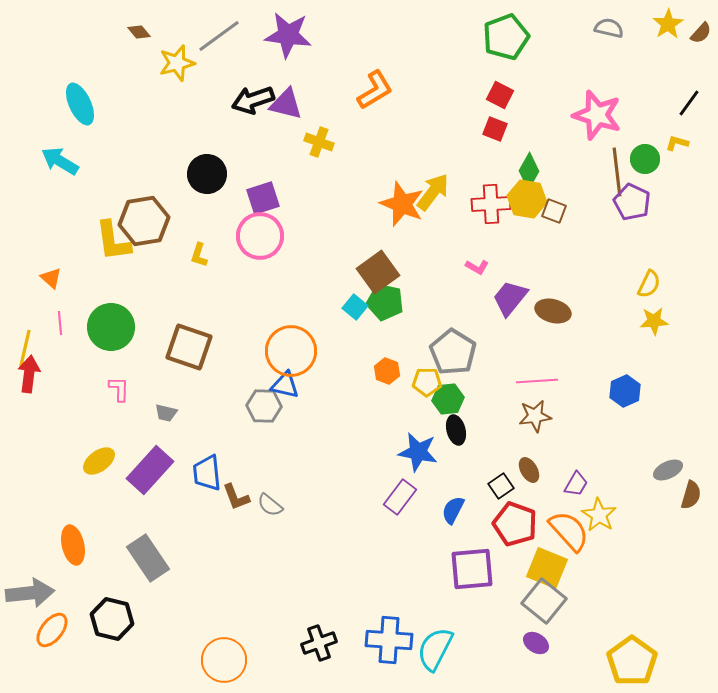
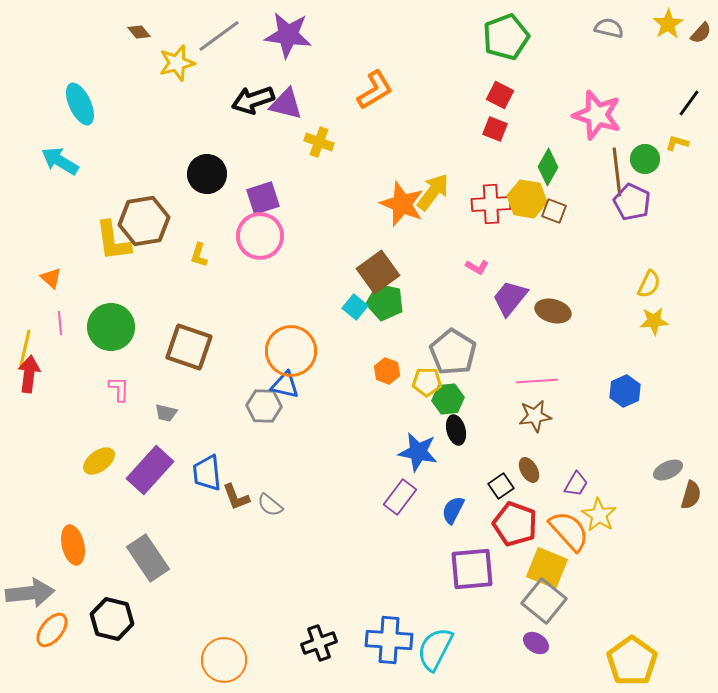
green diamond at (529, 171): moved 19 px right, 4 px up
